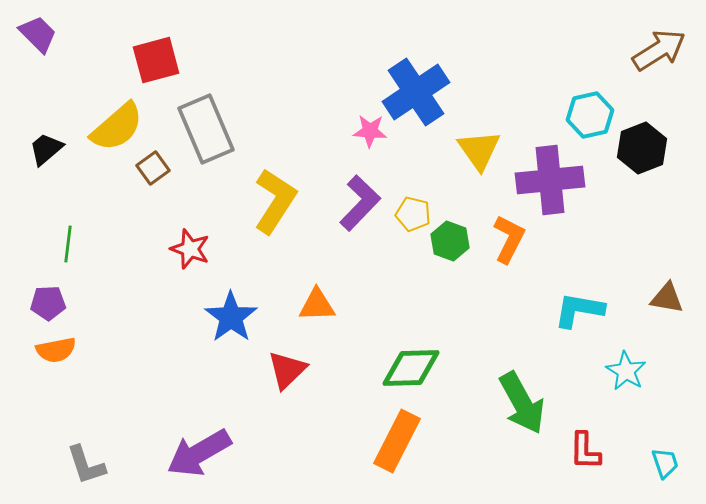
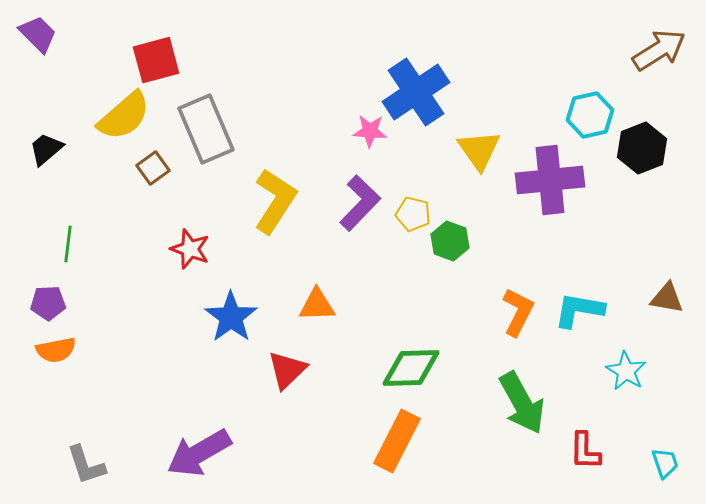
yellow semicircle: moved 7 px right, 11 px up
orange L-shape: moved 9 px right, 73 px down
